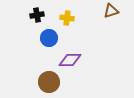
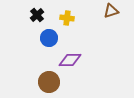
black cross: rotated 32 degrees counterclockwise
